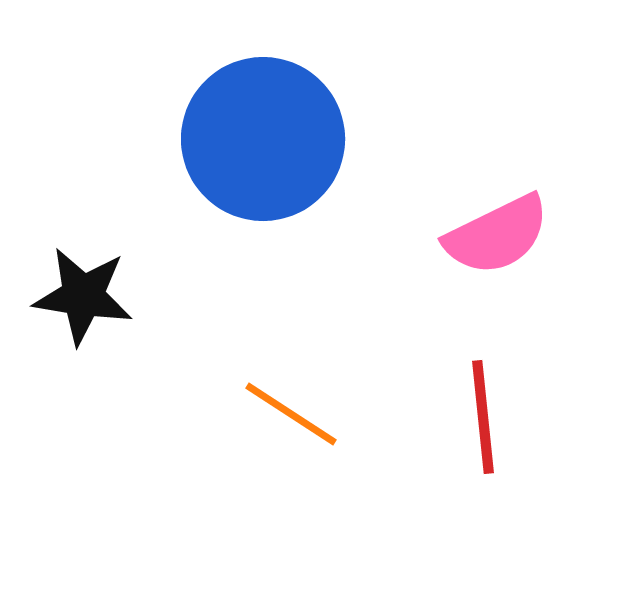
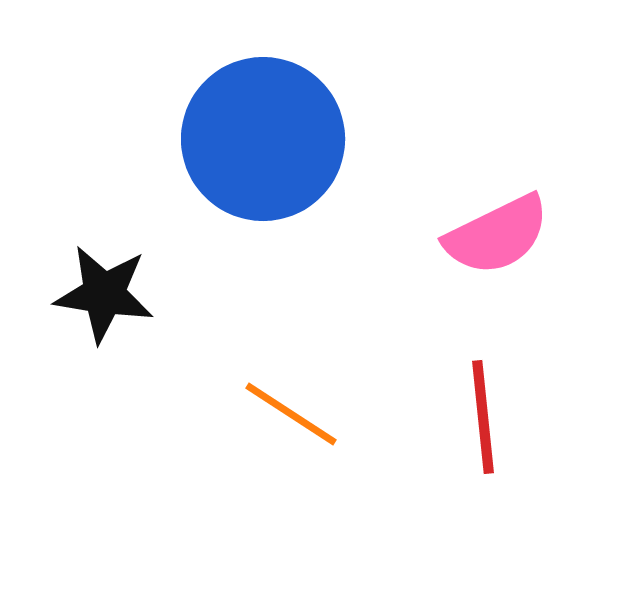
black star: moved 21 px right, 2 px up
